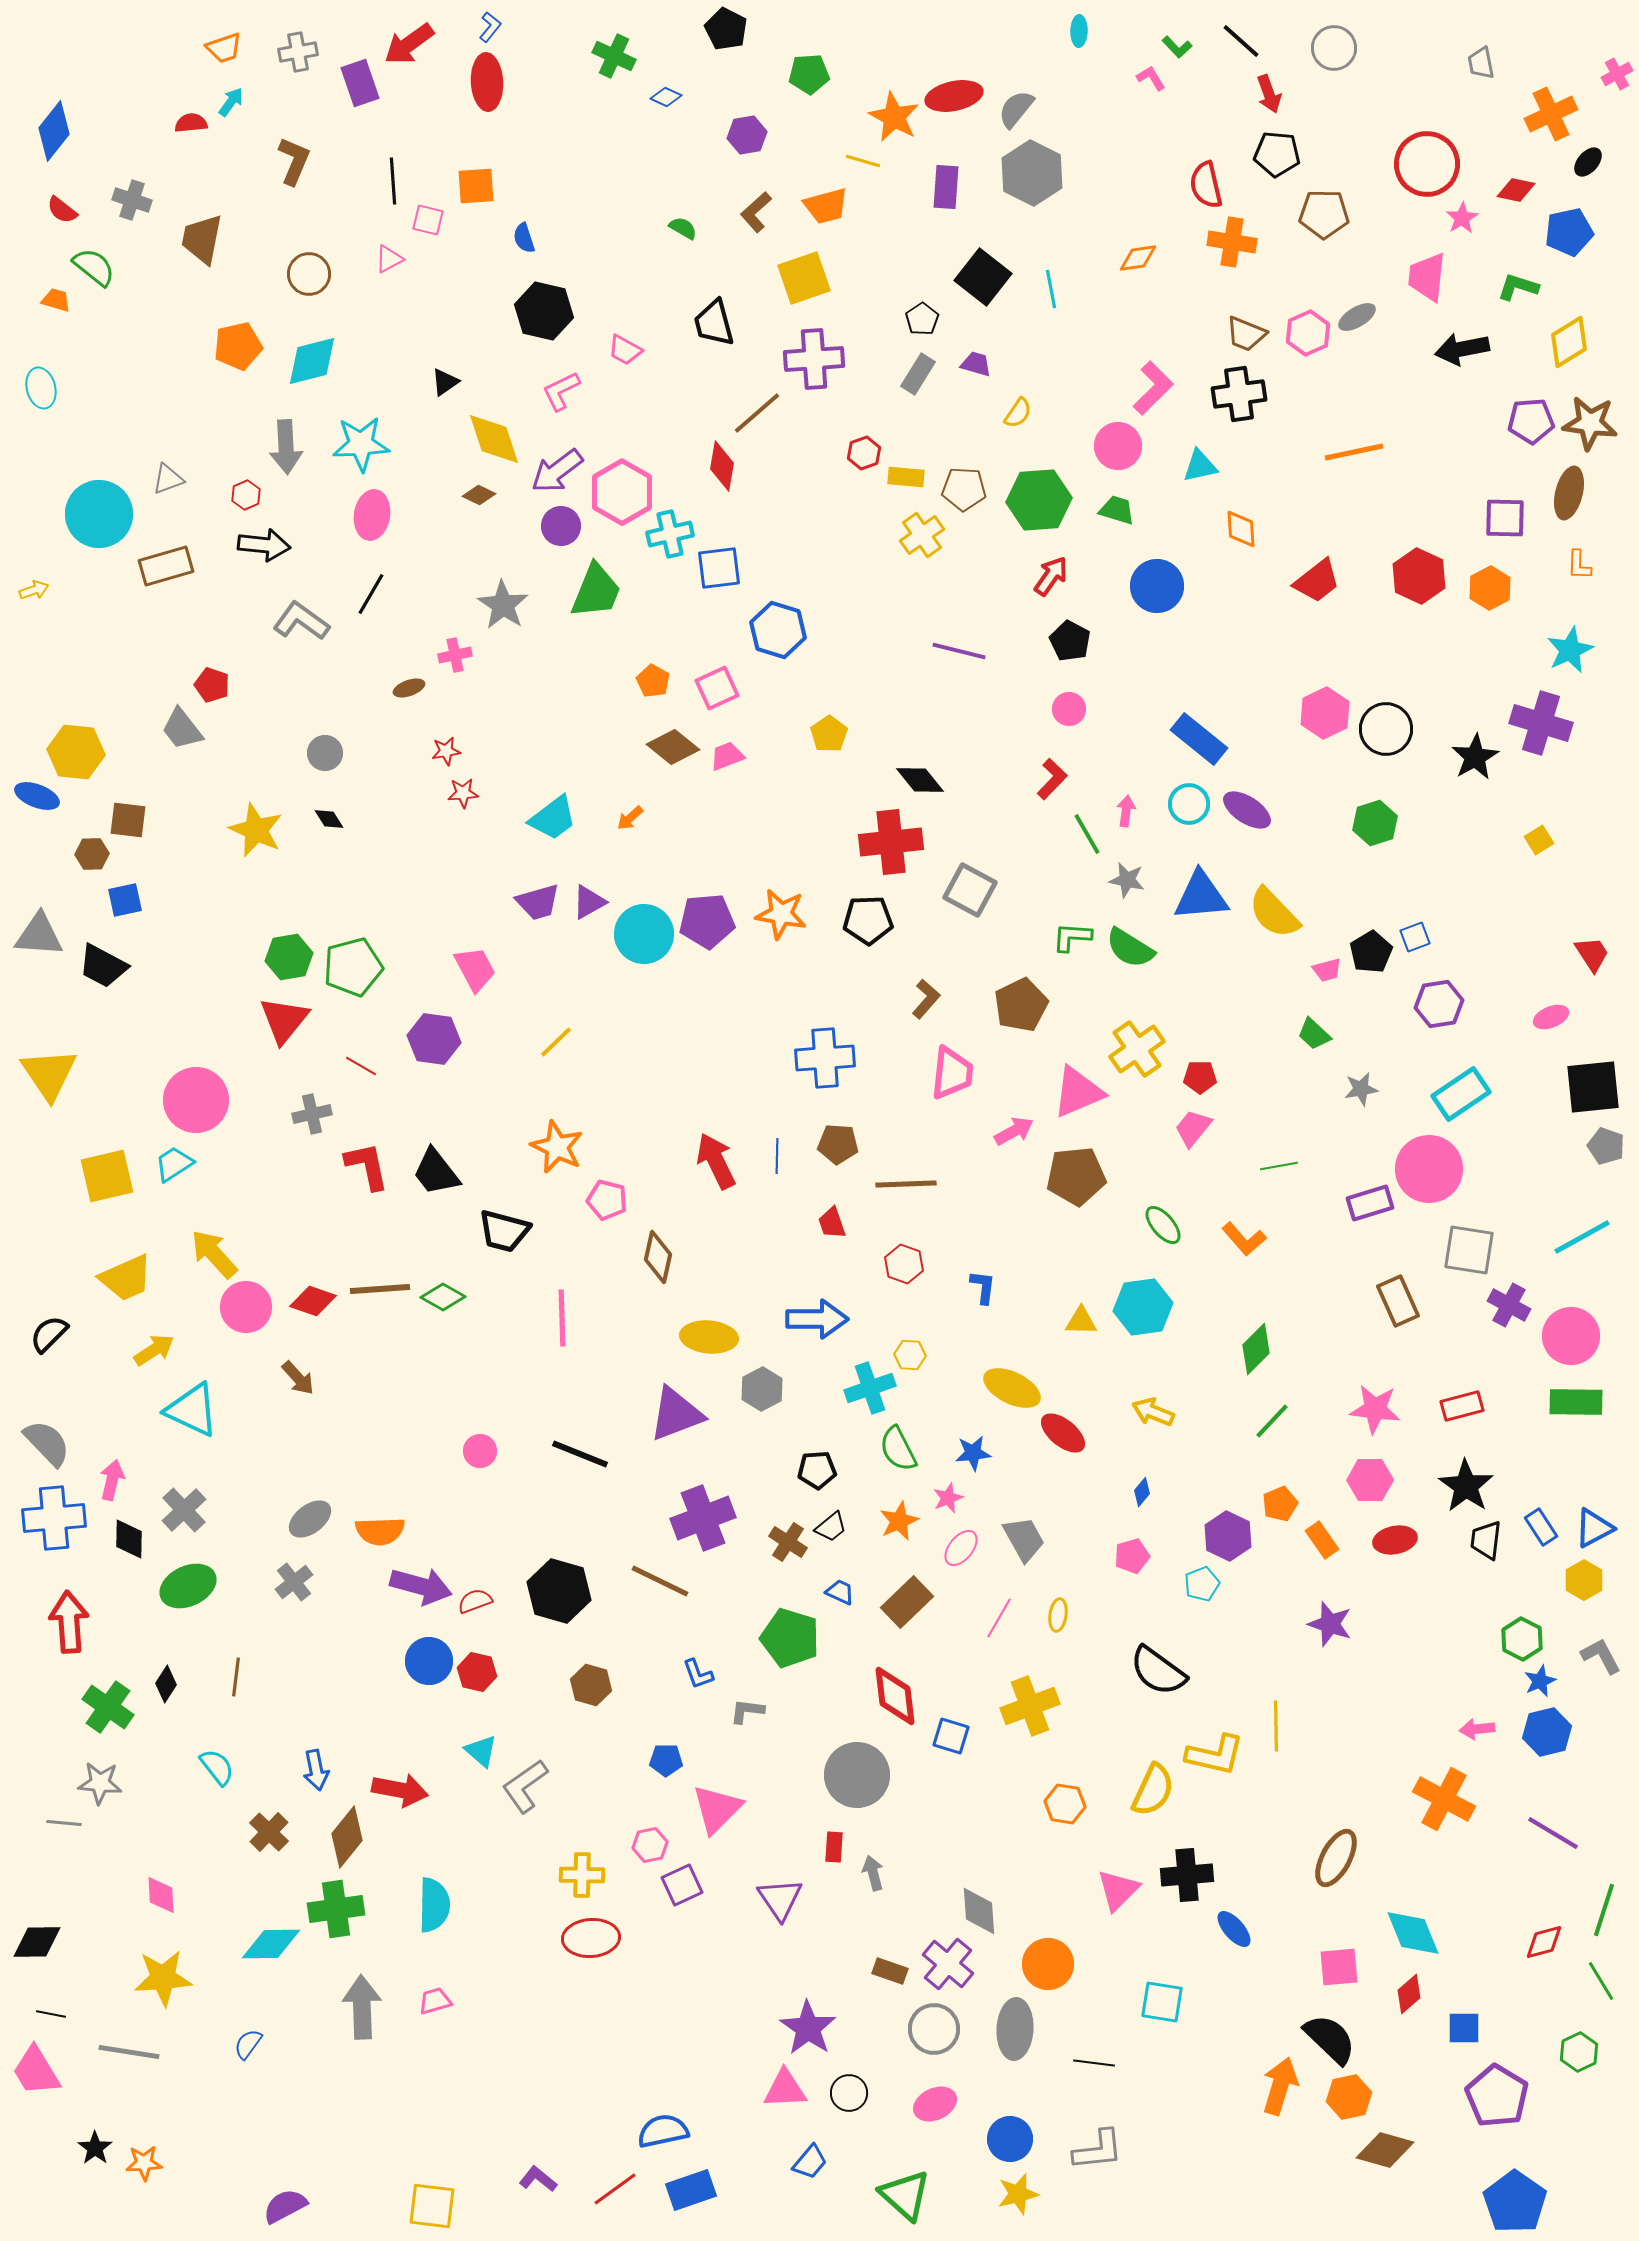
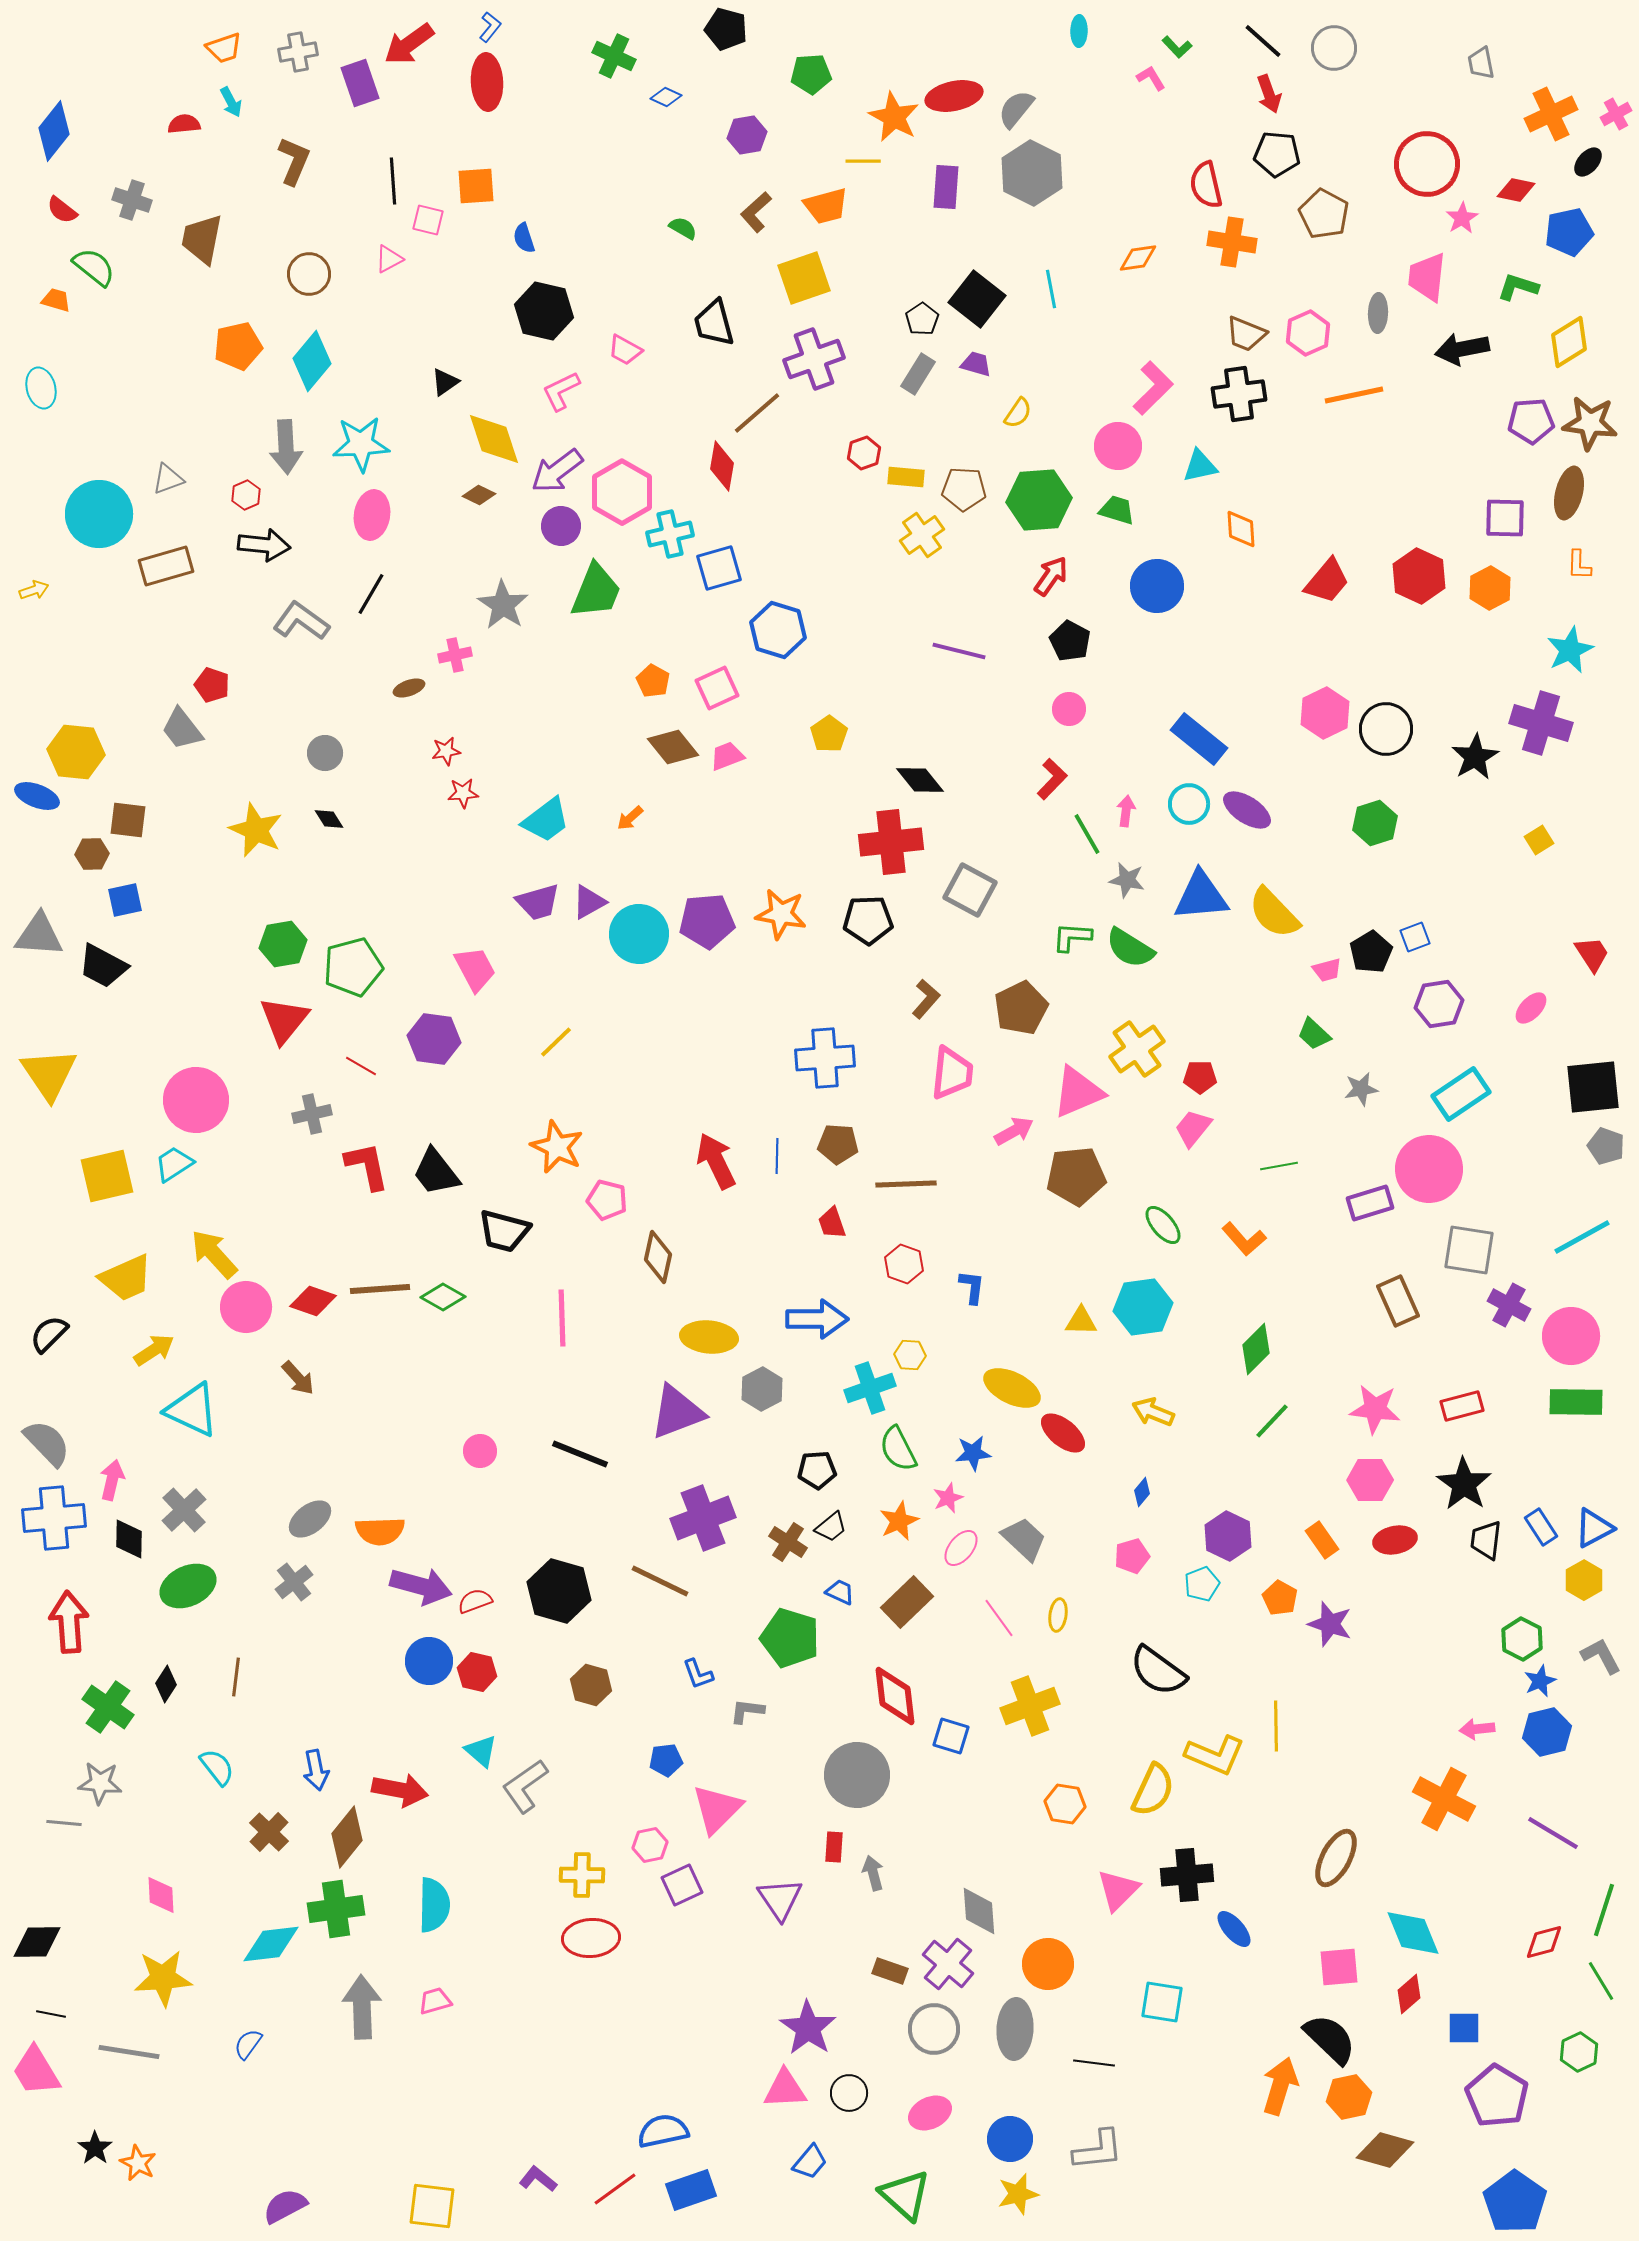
black pentagon at (726, 29): rotated 12 degrees counterclockwise
black line at (1241, 41): moved 22 px right
green pentagon at (809, 74): moved 2 px right
pink cross at (1617, 74): moved 1 px left, 40 px down
cyan arrow at (231, 102): rotated 116 degrees clockwise
red semicircle at (191, 123): moved 7 px left, 1 px down
yellow line at (863, 161): rotated 16 degrees counterclockwise
brown pentagon at (1324, 214): rotated 27 degrees clockwise
black square at (983, 277): moved 6 px left, 22 px down
gray ellipse at (1357, 317): moved 21 px right, 4 px up; rotated 57 degrees counterclockwise
purple cross at (814, 359): rotated 16 degrees counterclockwise
cyan diamond at (312, 361): rotated 36 degrees counterclockwise
orange line at (1354, 452): moved 57 px up
blue square at (719, 568): rotated 9 degrees counterclockwise
red trapezoid at (1317, 581): moved 10 px right; rotated 12 degrees counterclockwise
brown diamond at (673, 747): rotated 12 degrees clockwise
cyan trapezoid at (553, 818): moved 7 px left, 2 px down
cyan circle at (644, 934): moved 5 px left
green hexagon at (289, 957): moved 6 px left, 13 px up
brown pentagon at (1021, 1005): moved 3 px down
pink ellipse at (1551, 1017): moved 20 px left, 9 px up; rotated 24 degrees counterclockwise
blue L-shape at (983, 1287): moved 11 px left
purple triangle at (676, 1414): moved 1 px right, 2 px up
black star at (1466, 1486): moved 2 px left, 2 px up
orange pentagon at (1280, 1504): moved 94 px down; rotated 20 degrees counterclockwise
gray trapezoid at (1024, 1539): rotated 18 degrees counterclockwise
pink line at (999, 1618): rotated 66 degrees counterclockwise
yellow L-shape at (1215, 1755): rotated 10 degrees clockwise
blue pentagon at (666, 1760): rotated 8 degrees counterclockwise
cyan diamond at (271, 1944): rotated 6 degrees counterclockwise
pink ellipse at (935, 2104): moved 5 px left, 9 px down
orange star at (144, 2163): moved 6 px left; rotated 30 degrees clockwise
